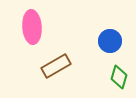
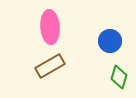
pink ellipse: moved 18 px right
brown rectangle: moved 6 px left
